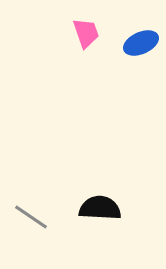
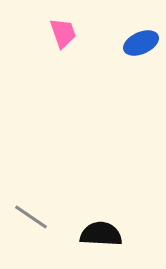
pink trapezoid: moved 23 px left
black semicircle: moved 1 px right, 26 px down
